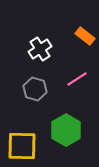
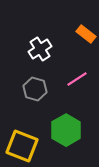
orange rectangle: moved 1 px right, 2 px up
yellow square: rotated 20 degrees clockwise
